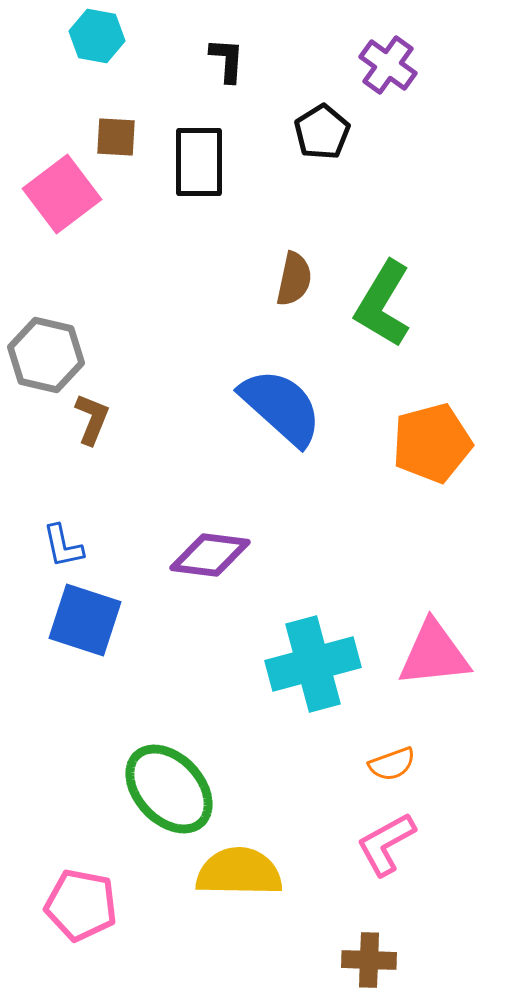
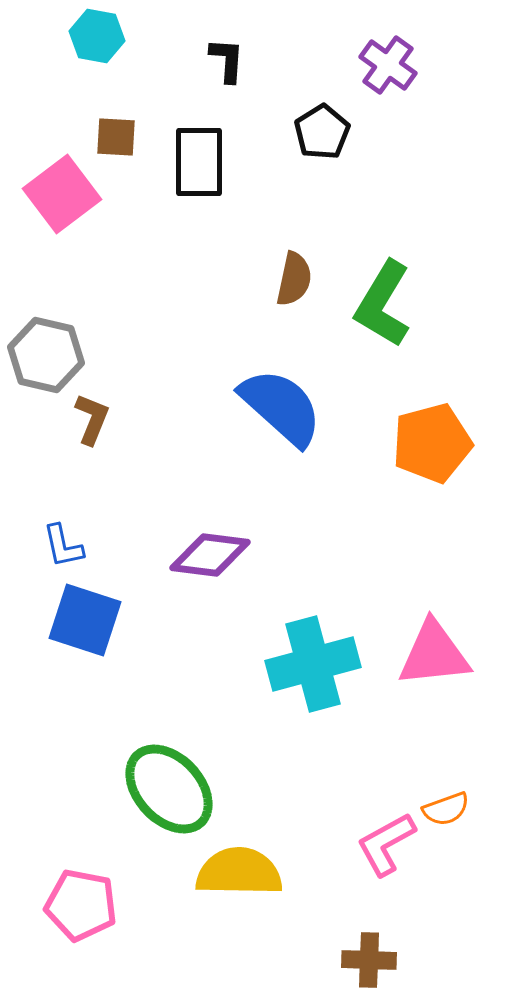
orange semicircle: moved 54 px right, 45 px down
